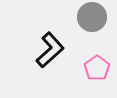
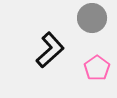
gray circle: moved 1 px down
